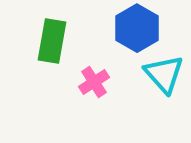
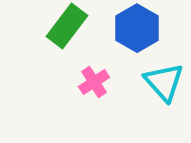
green rectangle: moved 15 px right, 15 px up; rotated 27 degrees clockwise
cyan triangle: moved 8 px down
